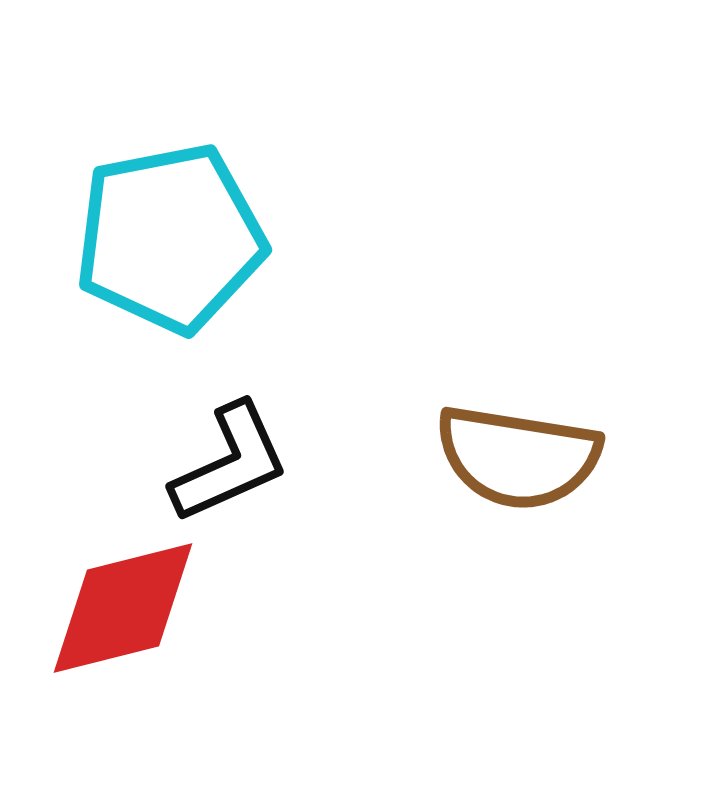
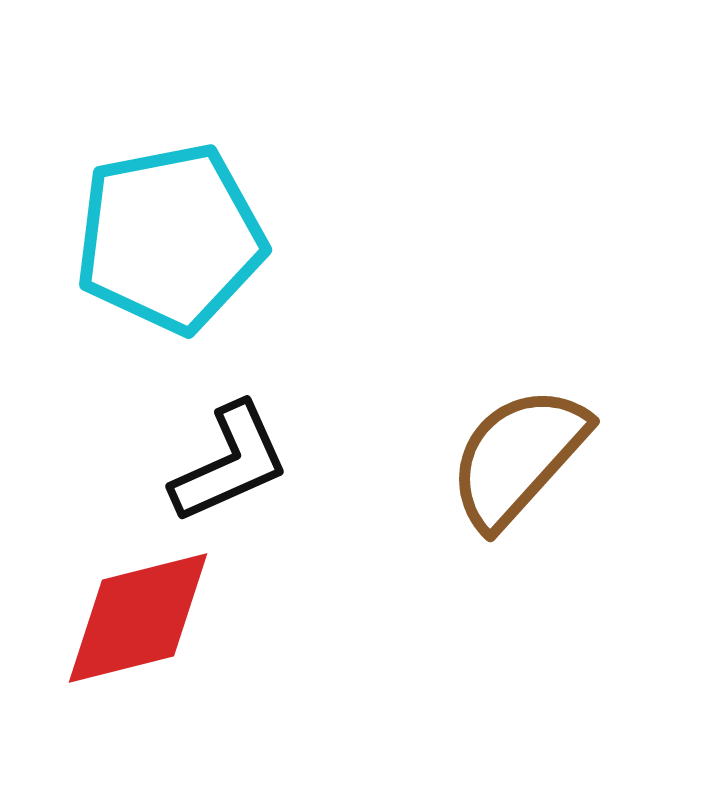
brown semicircle: rotated 123 degrees clockwise
red diamond: moved 15 px right, 10 px down
